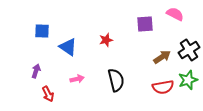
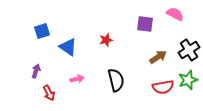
purple square: rotated 12 degrees clockwise
blue square: rotated 21 degrees counterclockwise
brown arrow: moved 4 px left
red arrow: moved 1 px right, 1 px up
